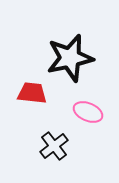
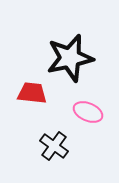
black cross: rotated 16 degrees counterclockwise
